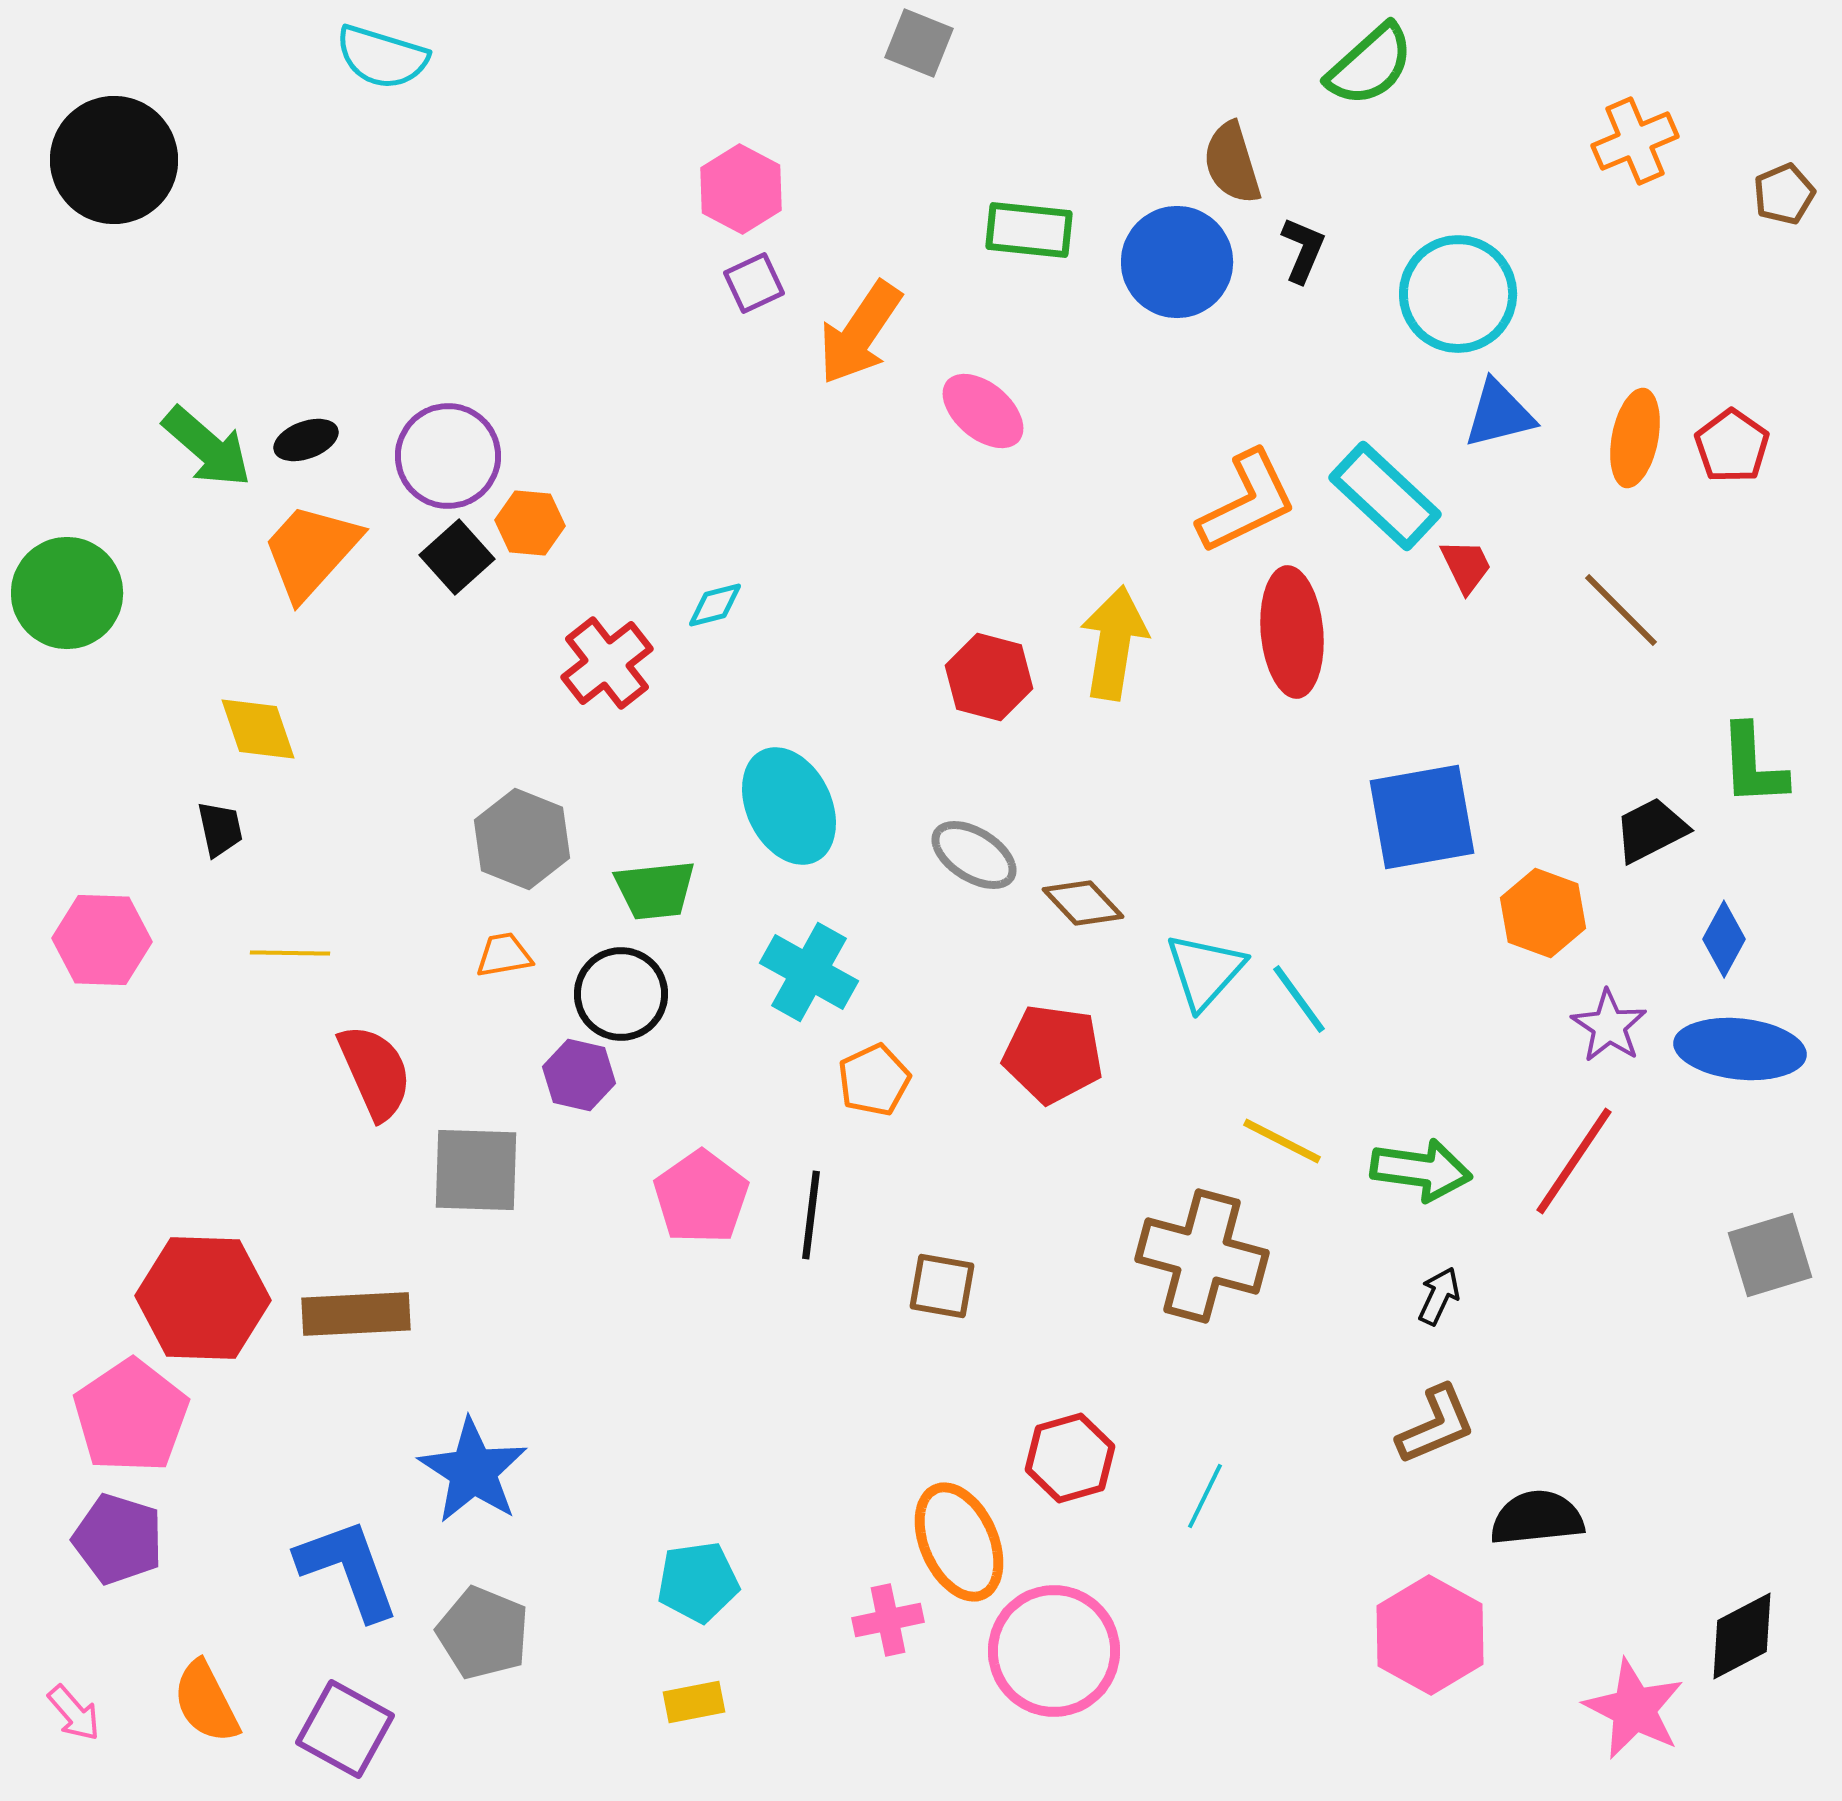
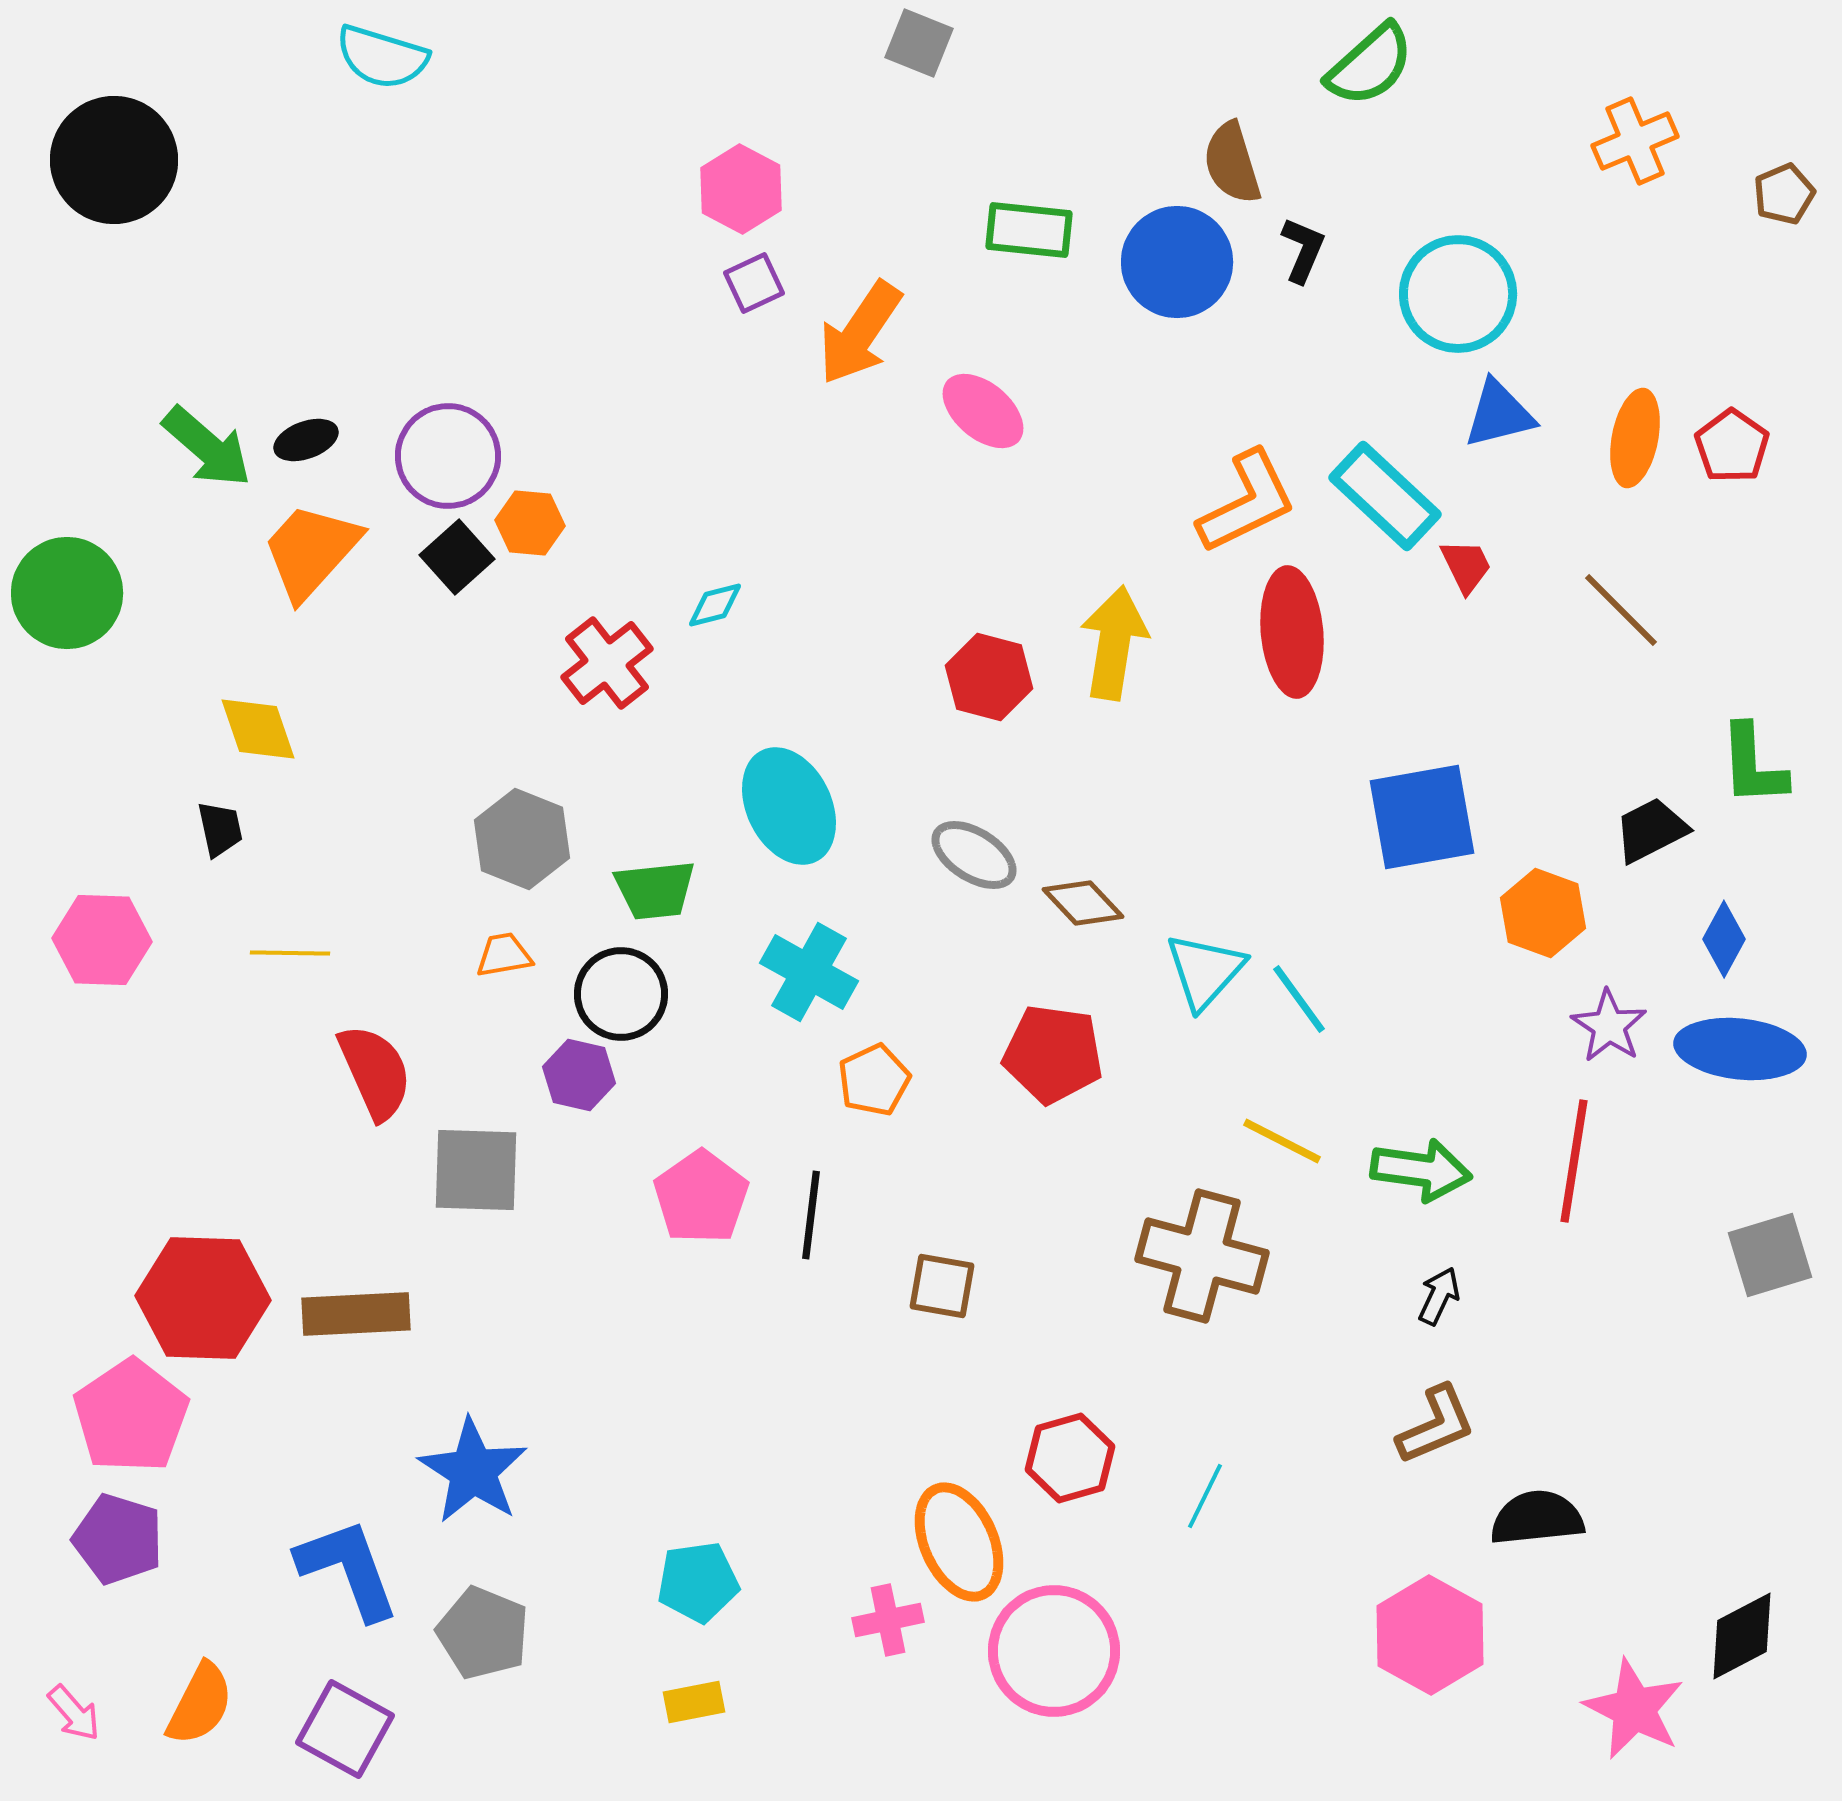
red line at (1574, 1161): rotated 25 degrees counterclockwise
orange semicircle at (206, 1702): moved 6 px left, 2 px down; rotated 126 degrees counterclockwise
